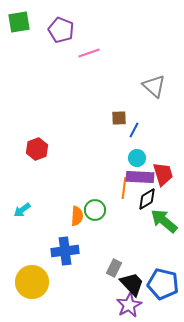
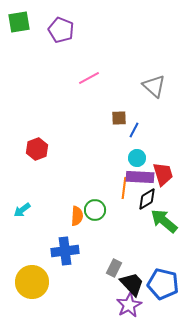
pink line: moved 25 px down; rotated 10 degrees counterclockwise
